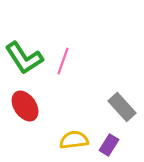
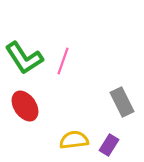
gray rectangle: moved 5 px up; rotated 16 degrees clockwise
